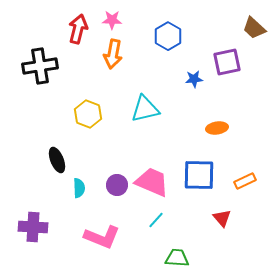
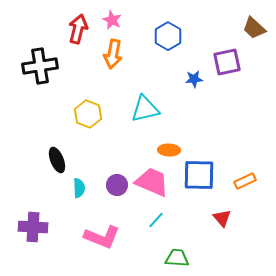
pink star: rotated 24 degrees clockwise
orange ellipse: moved 48 px left, 22 px down; rotated 10 degrees clockwise
